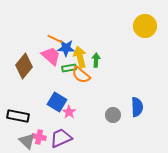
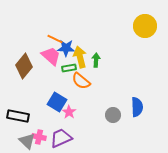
orange semicircle: moved 6 px down
